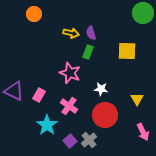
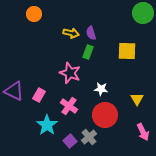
gray cross: moved 3 px up
